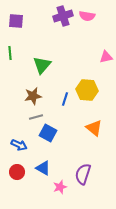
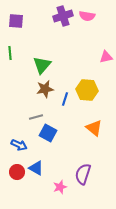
brown star: moved 12 px right, 7 px up
blue triangle: moved 7 px left
